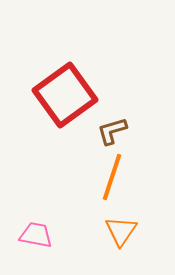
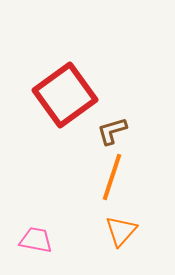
orange triangle: rotated 8 degrees clockwise
pink trapezoid: moved 5 px down
